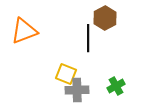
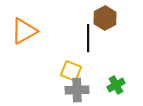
orange triangle: rotated 8 degrees counterclockwise
yellow square: moved 5 px right, 3 px up
green cross: moved 1 px up
